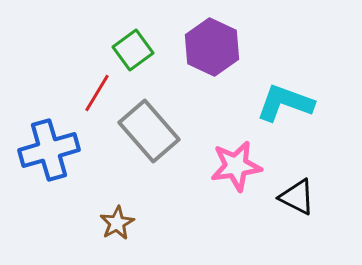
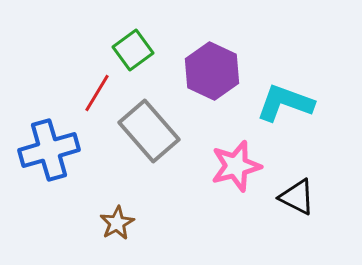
purple hexagon: moved 24 px down
pink star: rotated 6 degrees counterclockwise
